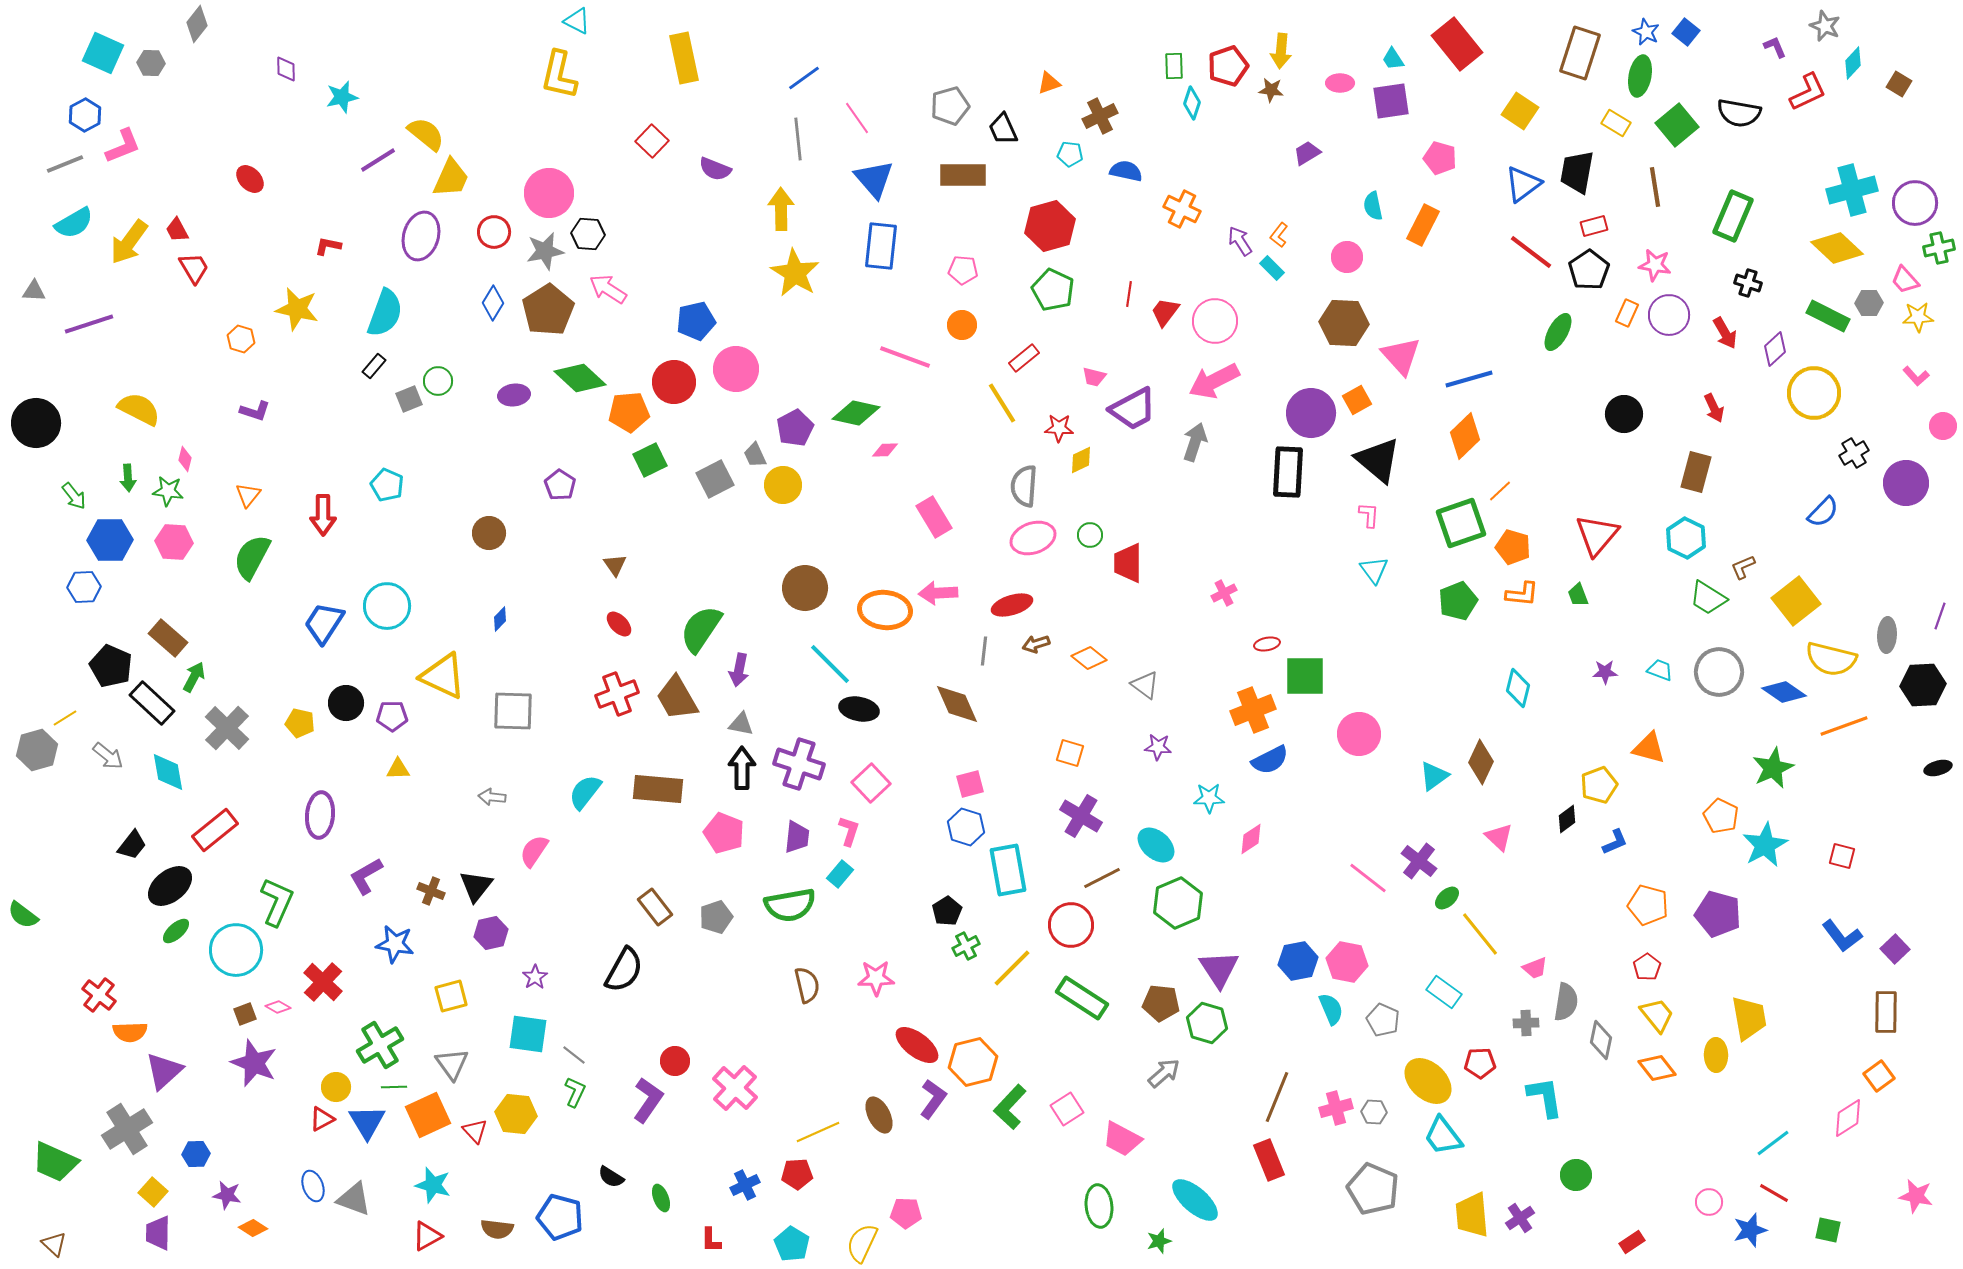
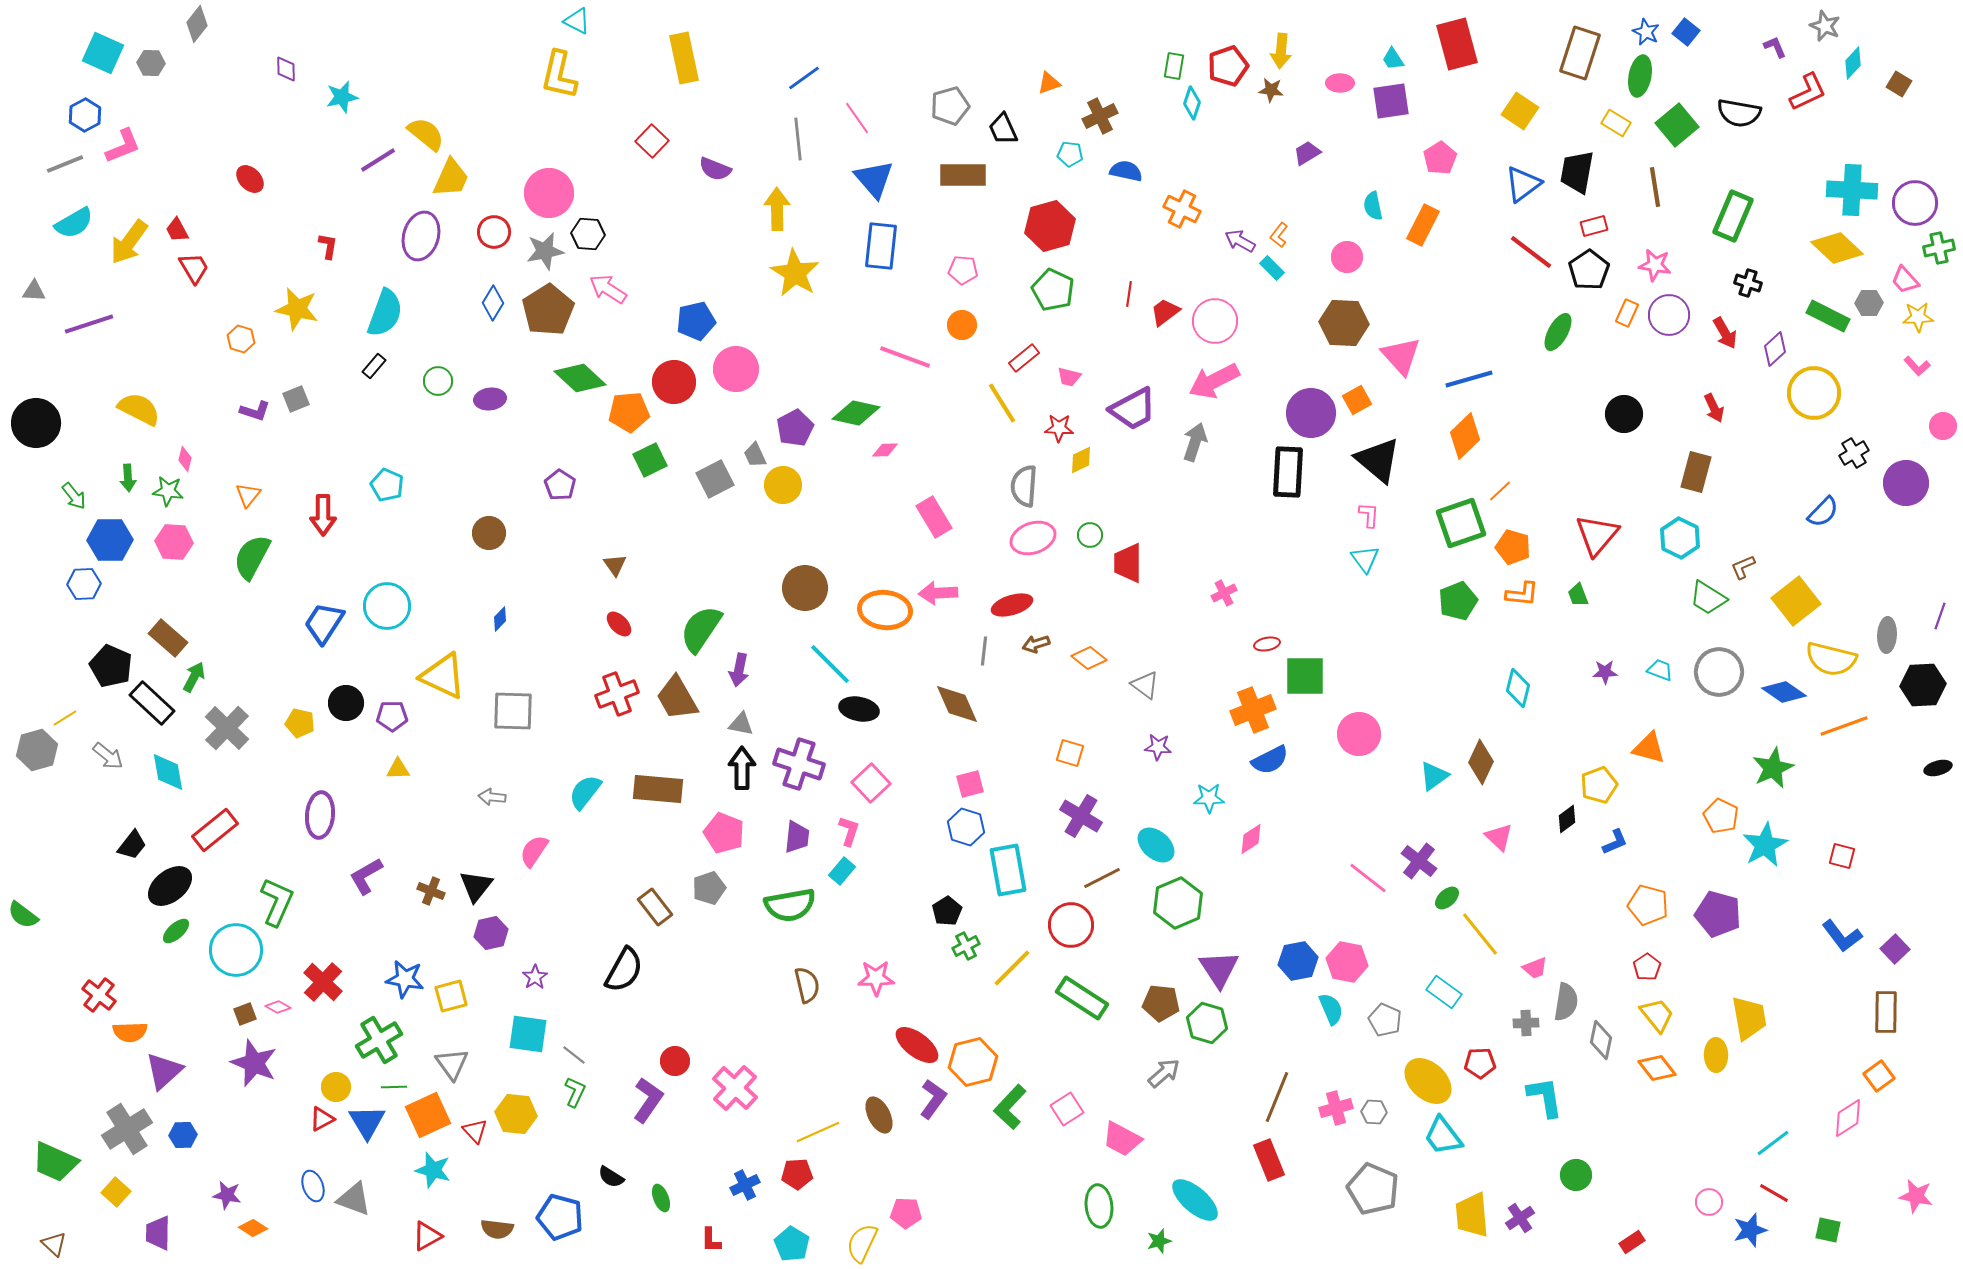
red rectangle at (1457, 44): rotated 24 degrees clockwise
green rectangle at (1174, 66): rotated 12 degrees clockwise
pink pentagon at (1440, 158): rotated 24 degrees clockwise
cyan cross at (1852, 190): rotated 18 degrees clockwise
yellow arrow at (781, 209): moved 4 px left
purple arrow at (1240, 241): rotated 28 degrees counterclockwise
red L-shape at (328, 246): rotated 88 degrees clockwise
red trapezoid at (1165, 312): rotated 16 degrees clockwise
pink L-shape at (1916, 376): moved 1 px right, 10 px up
pink trapezoid at (1094, 377): moved 25 px left
purple ellipse at (514, 395): moved 24 px left, 4 px down
gray square at (409, 399): moved 113 px left
cyan hexagon at (1686, 538): moved 6 px left
cyan triangle at (1374, 570): moved 9 px left, 11 px up
blue hexagon at (84, 587): moved 3 px up
cyan rectangle at (840, 874): moved 2 px right, 3 px up
gray pentagon at (716, 917): moved 7 px left, 29 px up
blue star at (395, 944): moved 10 px right, 35 px down
gray pentagon at (1383, 1020): moved 2 px right
green cross at (380, 1045): moved 1 px left, 5 px up
blue hexagon at (196, 1154): moved 13 px left, 19 px up
cyan star at (433, 1185): moved 15 px up
yellow square at (153, 1192): moved 37 px left
